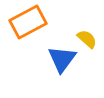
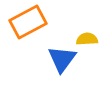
yellow semicircle: rotated 45 degrees counterclockwise
